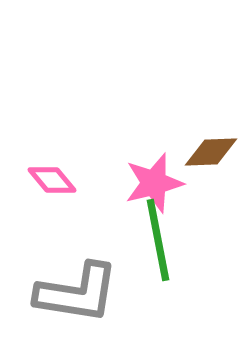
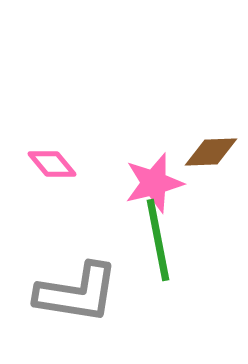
pink diamond: moved 16 px up
